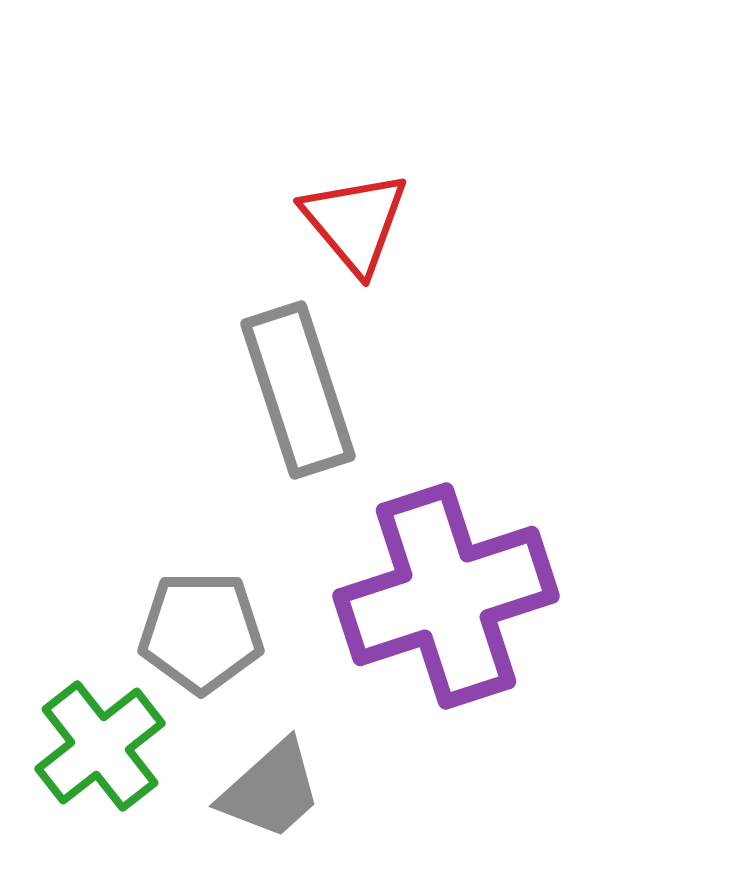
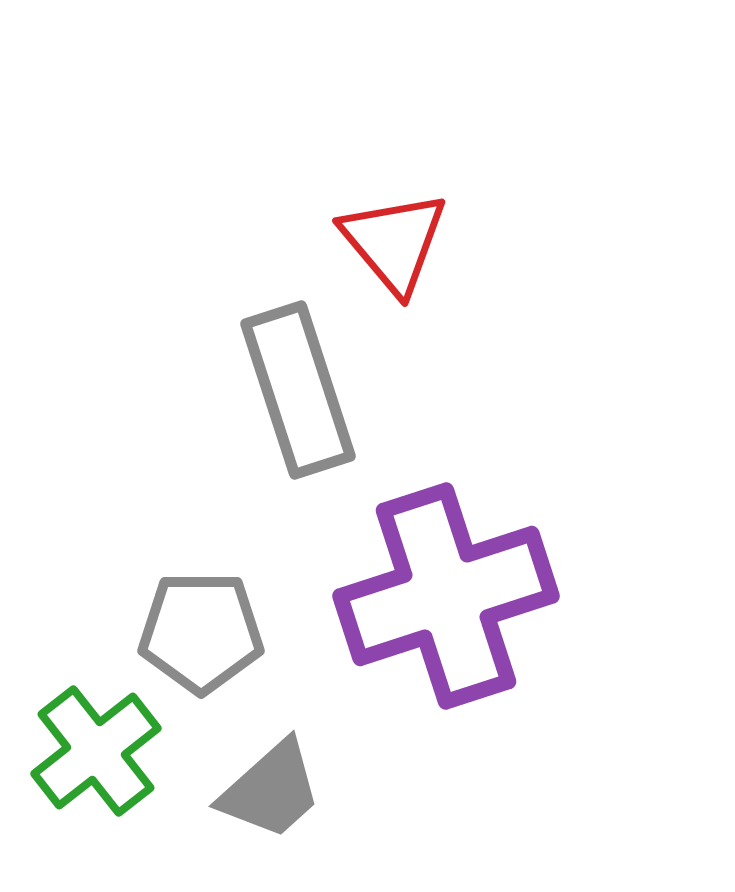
red triangle: moved 39 px right, 20 px down
green cross: moved 4 px left, 5 px down
